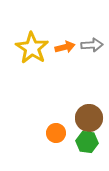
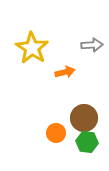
orange arrow: moved 25 px down
brown circle: moved 5 px left
